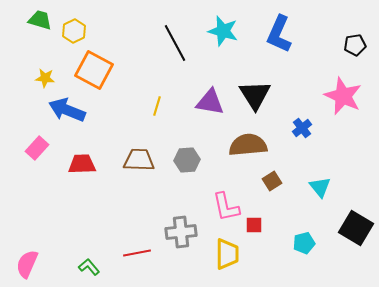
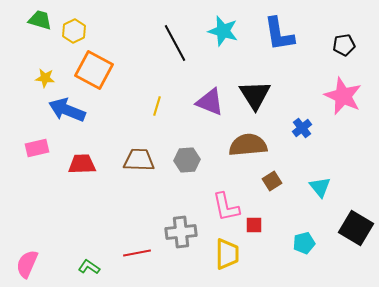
blue L-shape: rotated 33 degrees counterclockwise
black pentagon: moved 11 px left
purple triangle: rotated 12 degrees clockwise
pink rectangle: rotated 35 degrees clockwise
green L-shape: rotated 15 degrees counterclockwise
